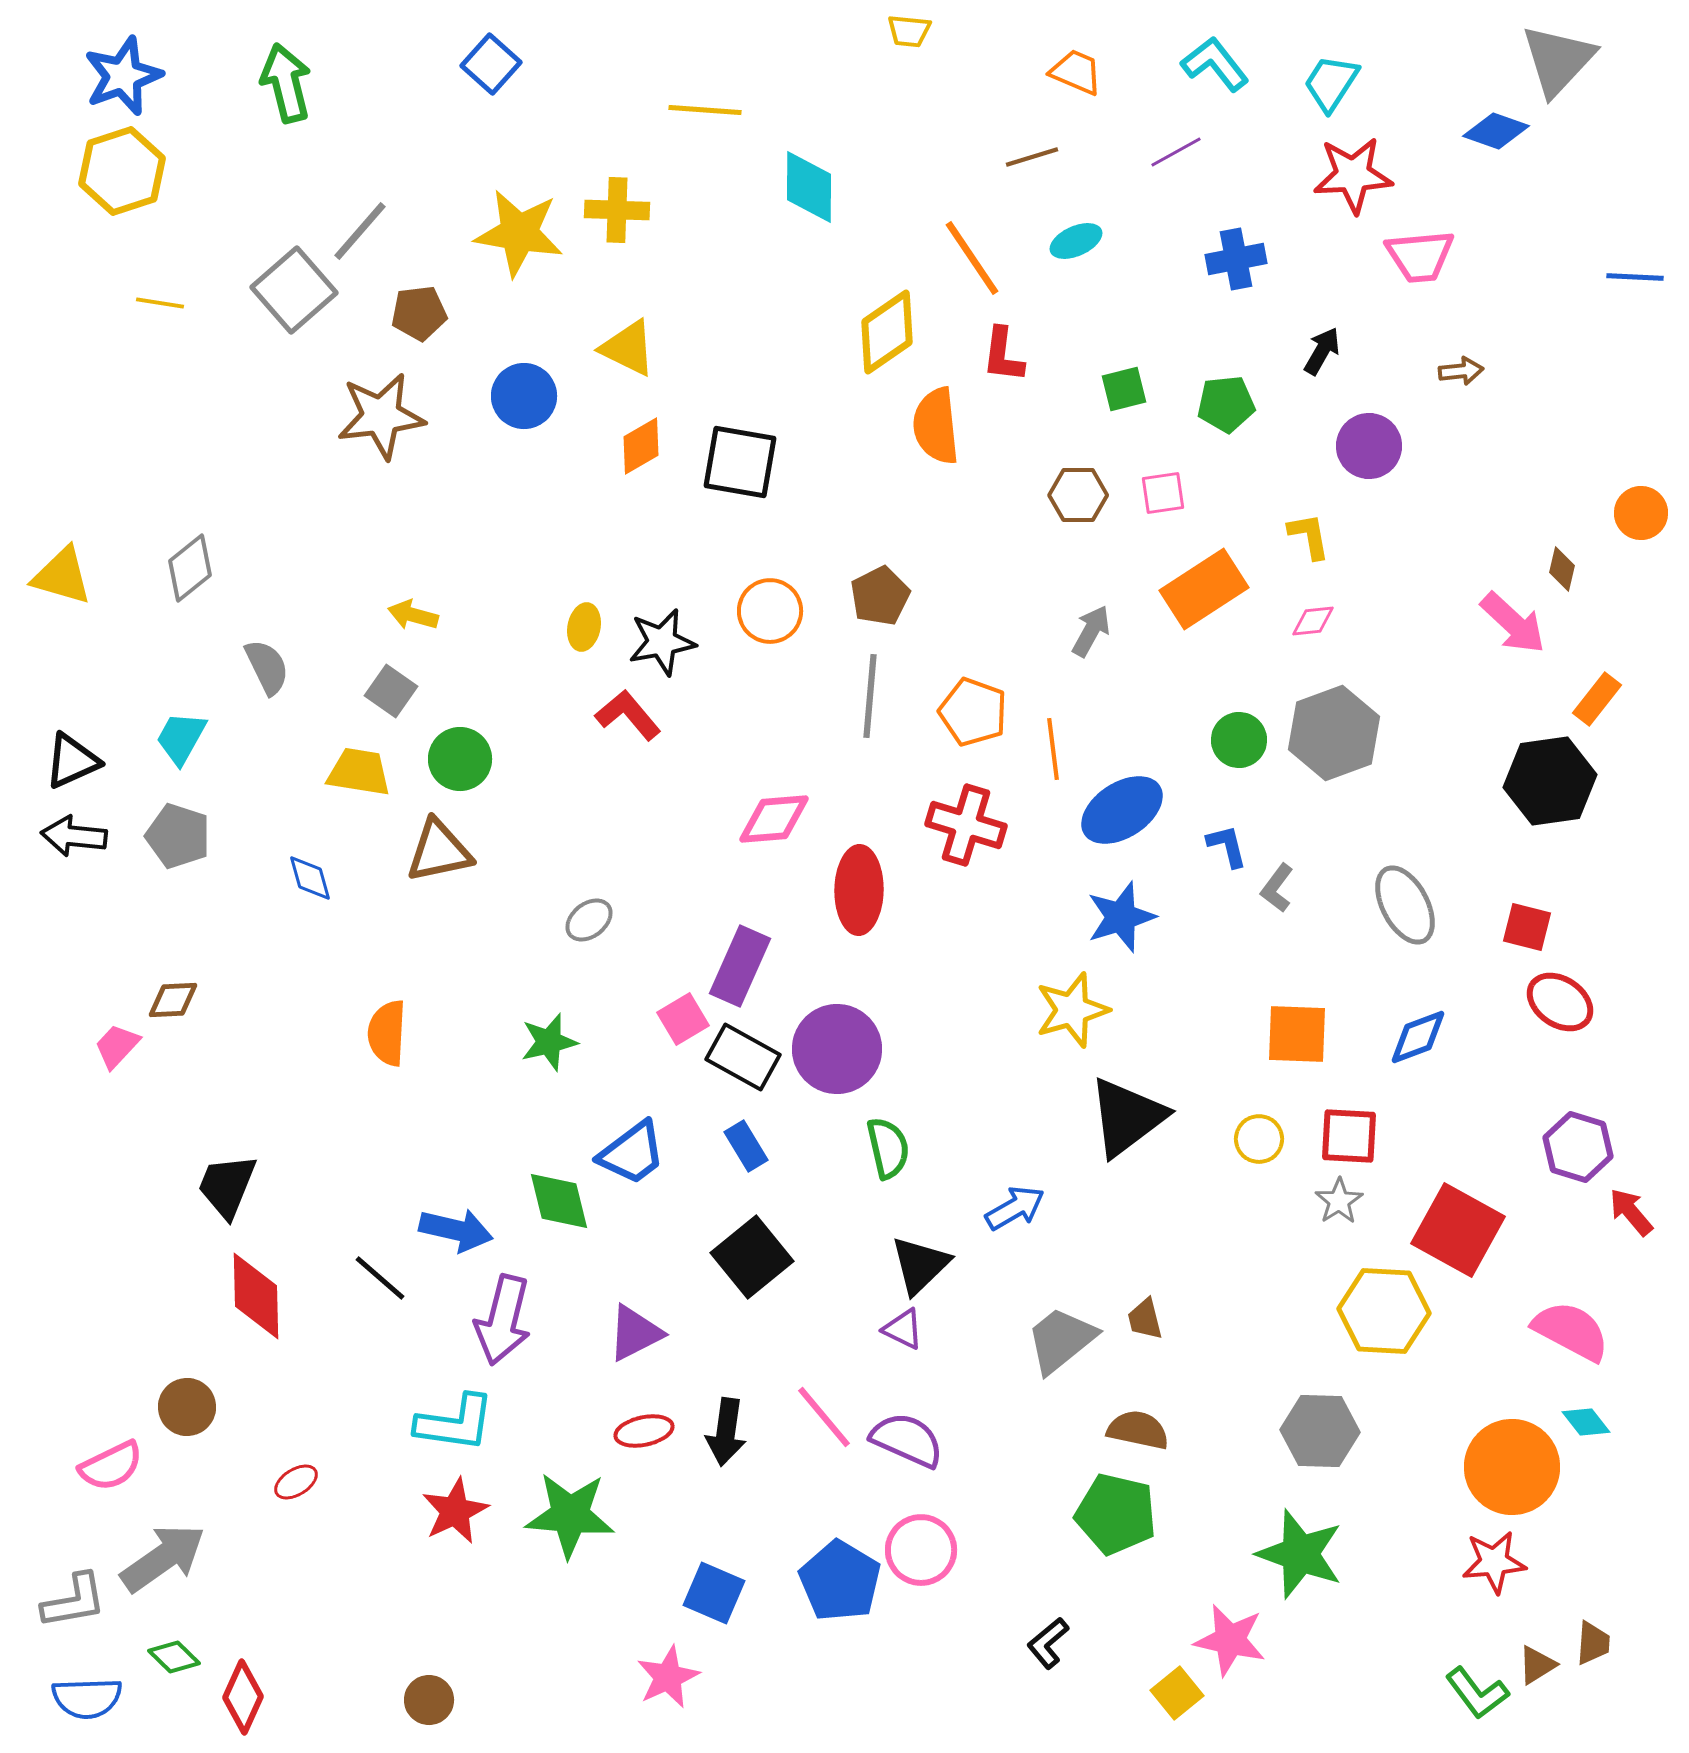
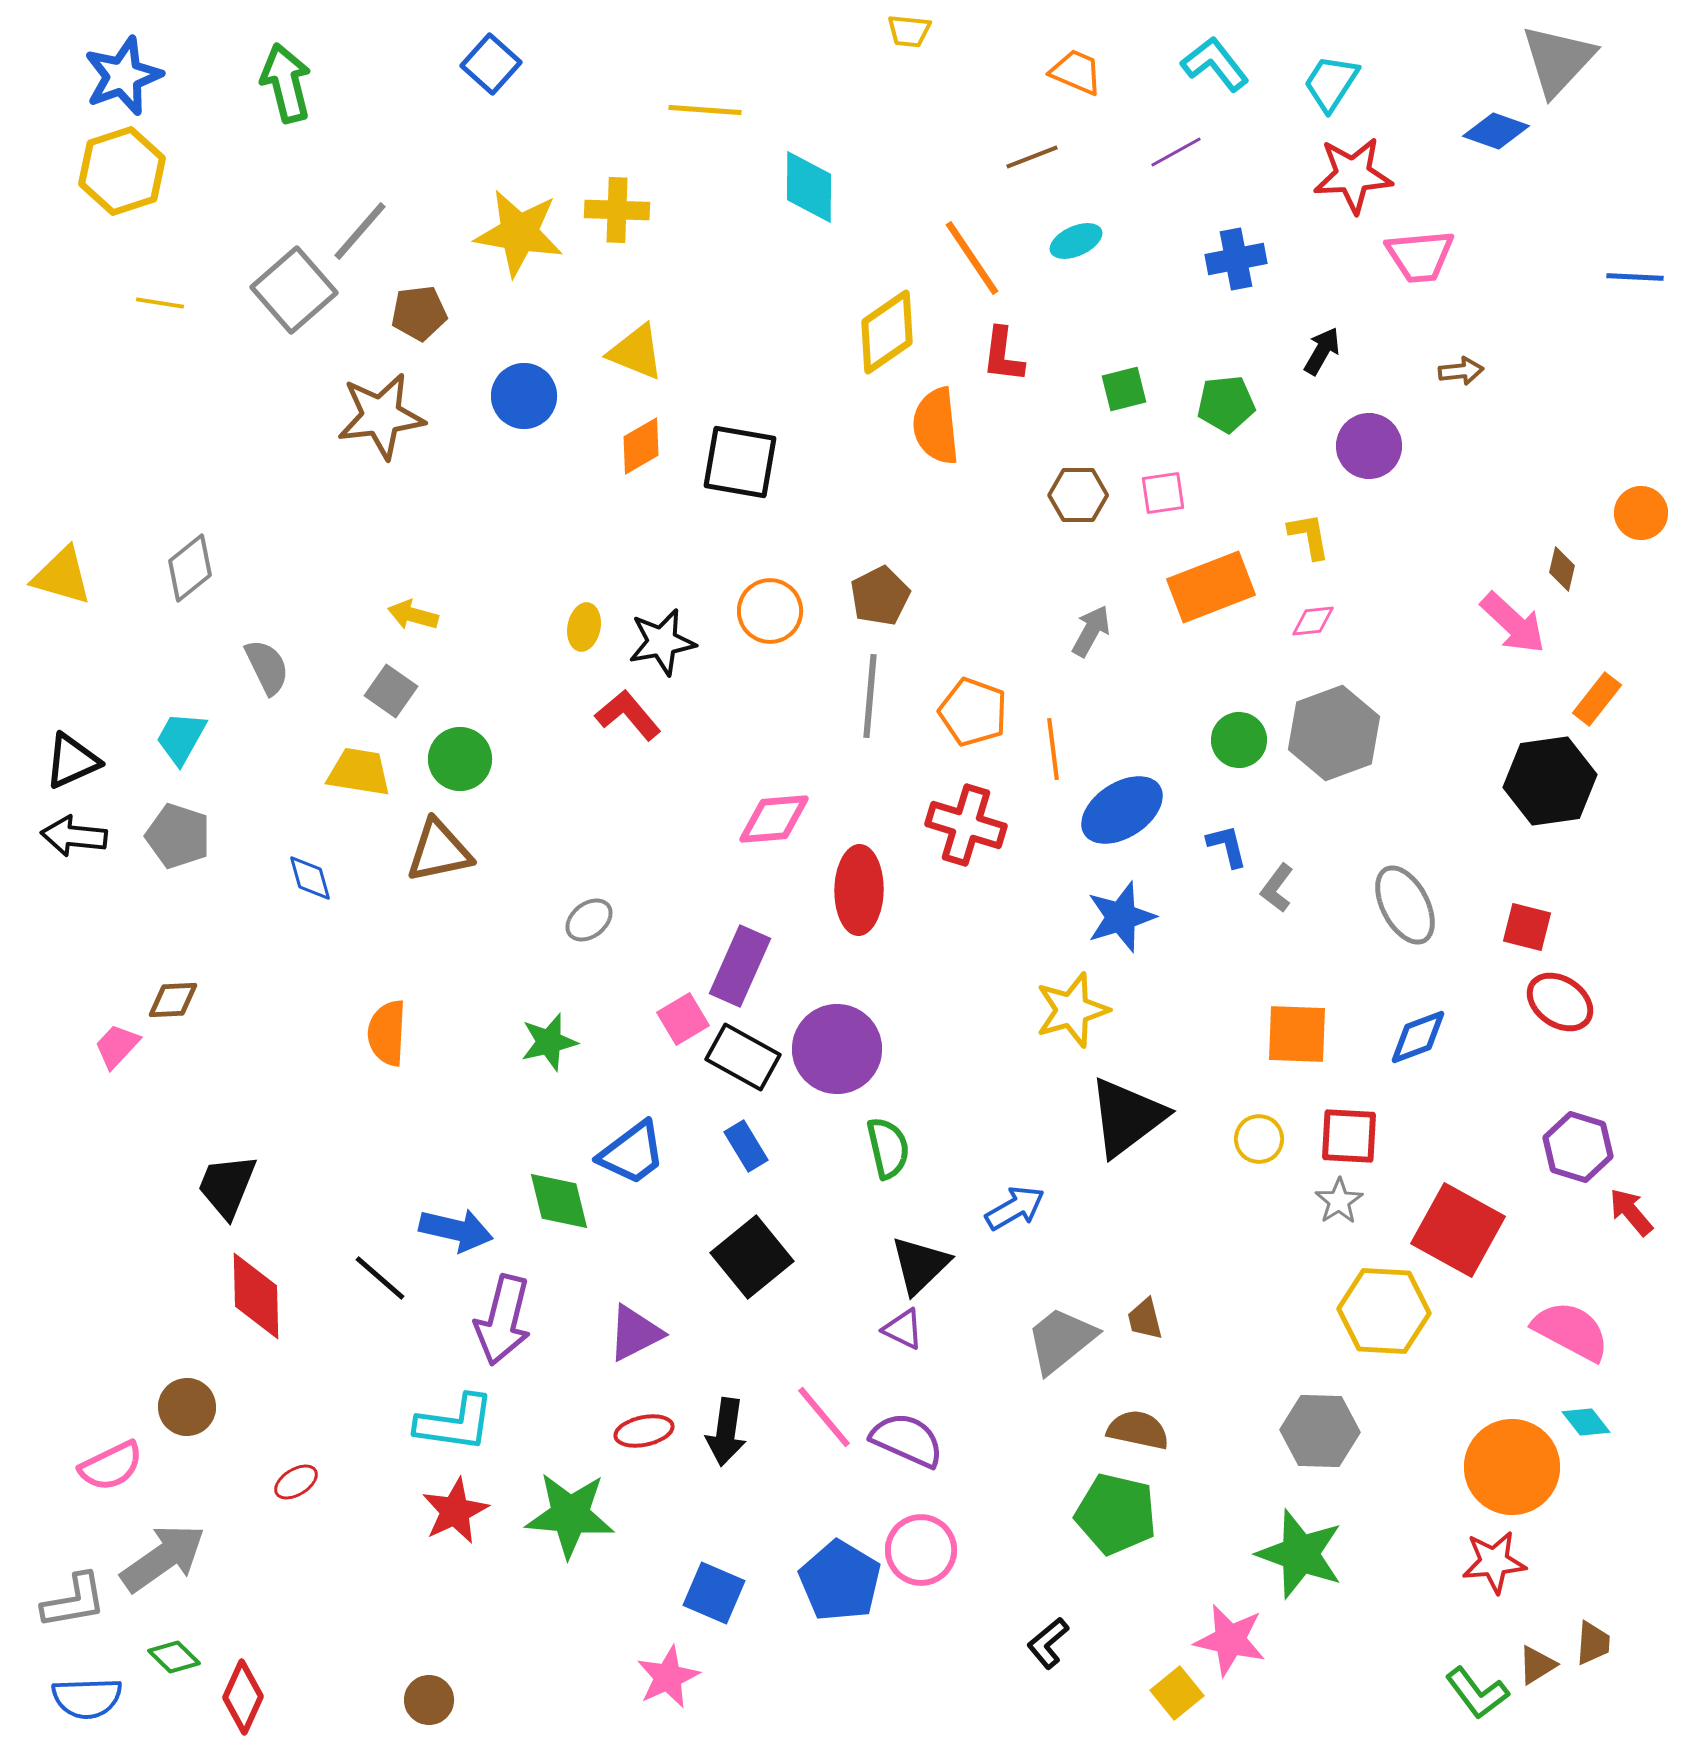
brown line at (1032, 157): rotated 4 degrees counterclockwise
yellow triangle at (628, 348): moved 8 px right, 4 px down; rotated 4 degrees counterclockwise
orange rectangle at (1204, 589): moved 7 px right, 2 px up; rotated 12 degrees clockwise
